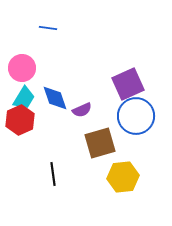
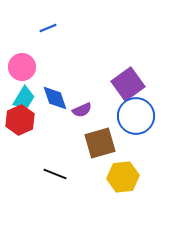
blue line: rotated 30 degrees counterclockwise
pink circle: moved 1 px up
purple square: rotated 12 degrees counterclockwise
black line: moved 2 px right; rotated 60 degrees counterclockwise
